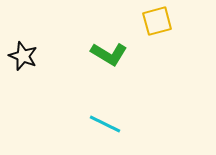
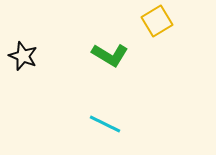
yellow square: rotated 16 degrees counterclockwise
green L-shape: moved 1 px right, 1 px down
